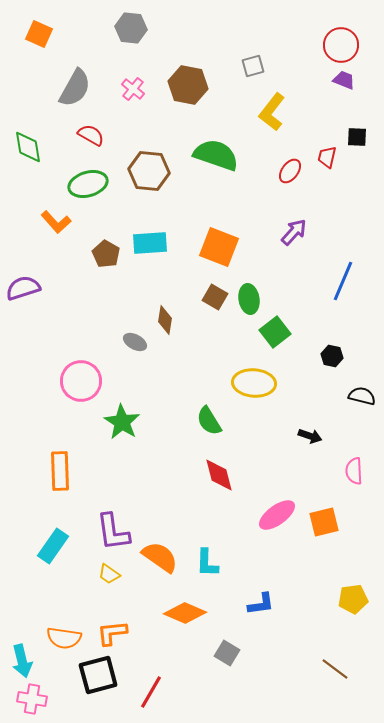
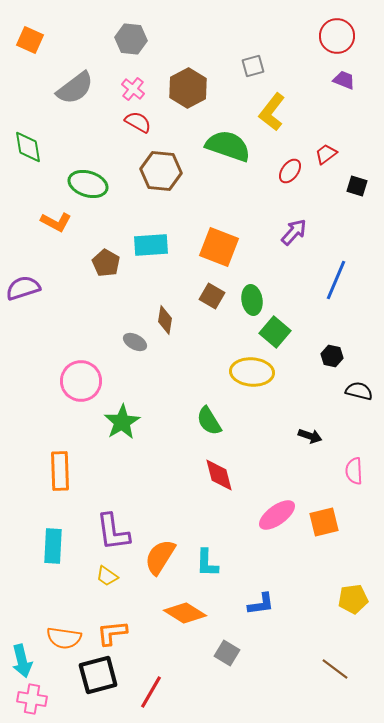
gray hexagon at (131, 28): moved 11 px down
orange square at (39, 34): moved 9 px left, 6 px down
red circle at (341, 45): moved 4 px left, 9 px up
brown hexagon at (188, 85): moved 3 px down; rotated 21 degrees clockwise
gray semicircle at (75, 88): rotated 24 degrees clockwise
red semicircle at (91, 135): moved 47 px right, 13 px up
black square at (357, 137): moved 49 px down; rotated 15 degrees clockwise
green semicircle at (216, 155): moved 12 px right, 9 px up
red trapezoid at (327, 157): moved 1 px left, 3 px up; rotated 40 degrees clockwise
brown hexagon at (149, 171): moved 12 px right
green ellipse at (88, 184): rotated 33 degrees clockwise
orange L-shape at (56, 222): rotated 20 degrees counterclockwise
cyan rectangle at (150, 243): moved 1 px right, 2 px down
brown pentagon at (106, 254): moved 9 px down
blue line at (343, 281): moved 7 px left, 1 px up
brown square at (215, 297): moved 3 px left, 1 px up
green ellipse at (249, 299): moved 3 px right, 1 px down
green square at (275, 332): rotated 12 degrees counterclockwise
yellow ellipse at (254, 383): moved 2 px left, 11 px up
black semicircle at (362, 396): moved 3 px left, 5 px up
green star at (122, 422): rotated 9 degrees clockwise
cyan rectangle at (53, 546): rotated 32 degrees counterclockwise
orange semicircle at (160, 557): rotated 93 degrees counterclockwise
yellow trapezoid at (109, 574): moved 2 px left, 2 px down
orange diamond at (185, 613): rotated 9 degrees clockwise
